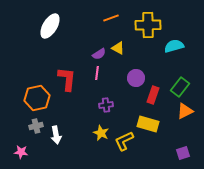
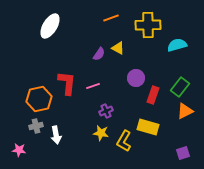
cyan semicircle: moved 3 px right, 1 px up
purple semicircle: rotated 24 degrees counterclockwise
pink line: moved 4 px left, 13 px down; rotated 64 degrees clockwise
red L-shape: moved 4 px down
orange hexagon: moved 2 px right, 1 px down
purple cross: moved 6 px down; rotated 16 degrees counterclockwise
yellow rectangle: moved 3 px down
yellow star: rotated 14 degrees counterclockwise
yellow L-shape: rotated 35 degrees counterclockwise
pink star: moved 2 px left, 2 px up
